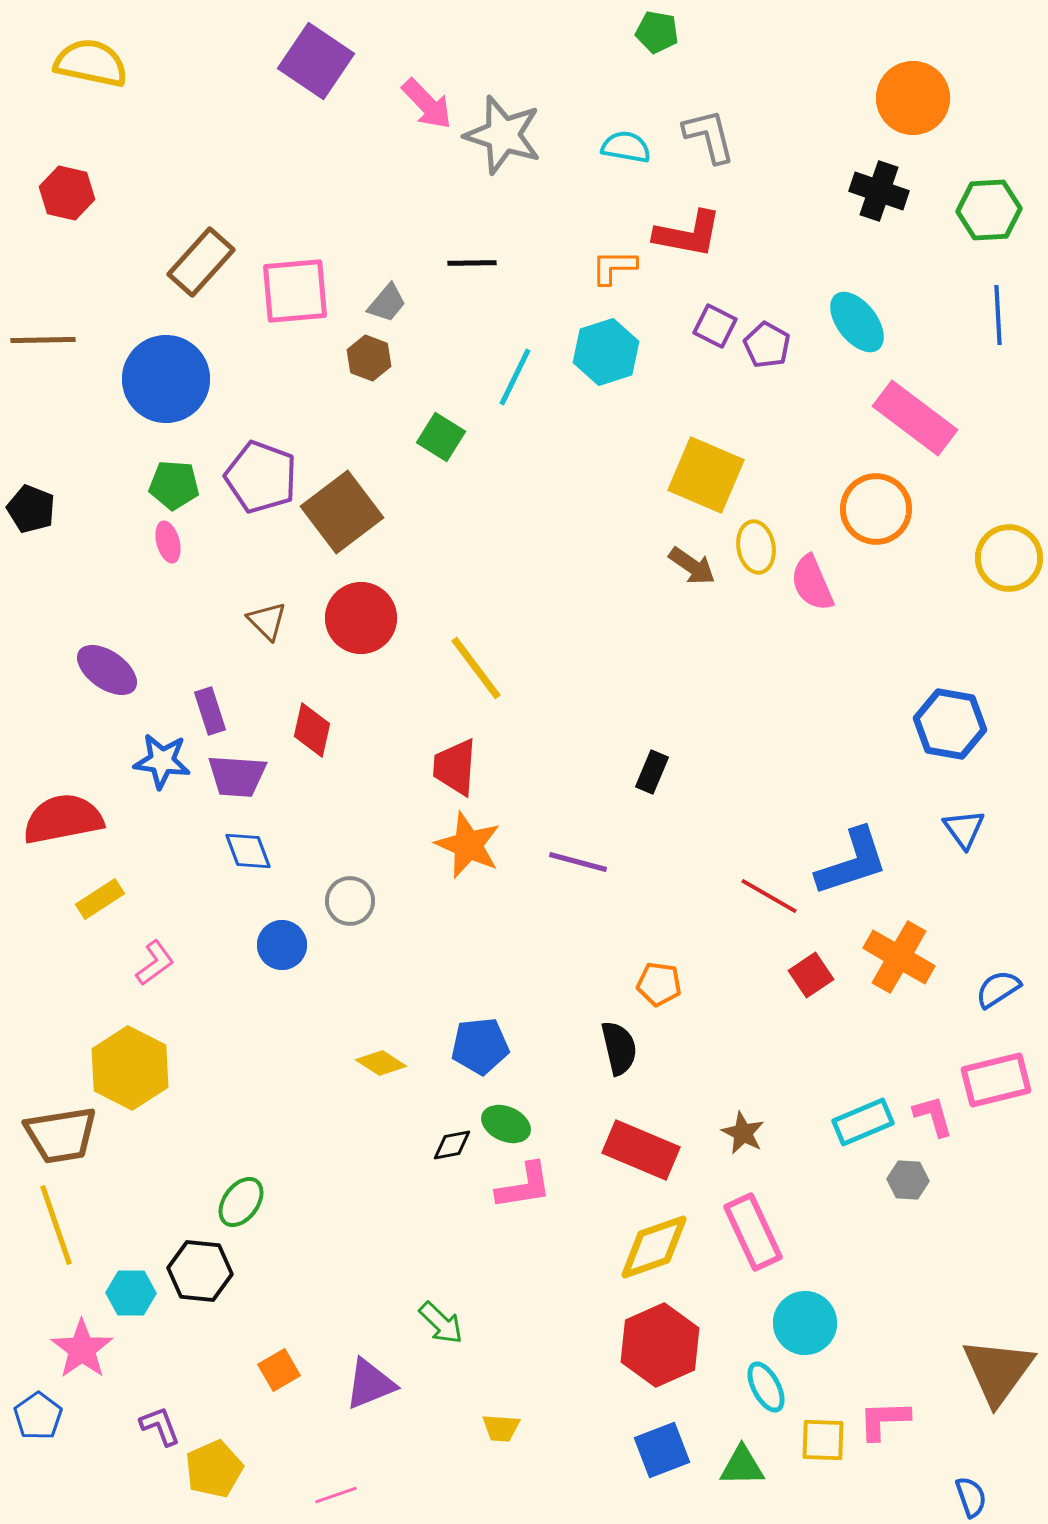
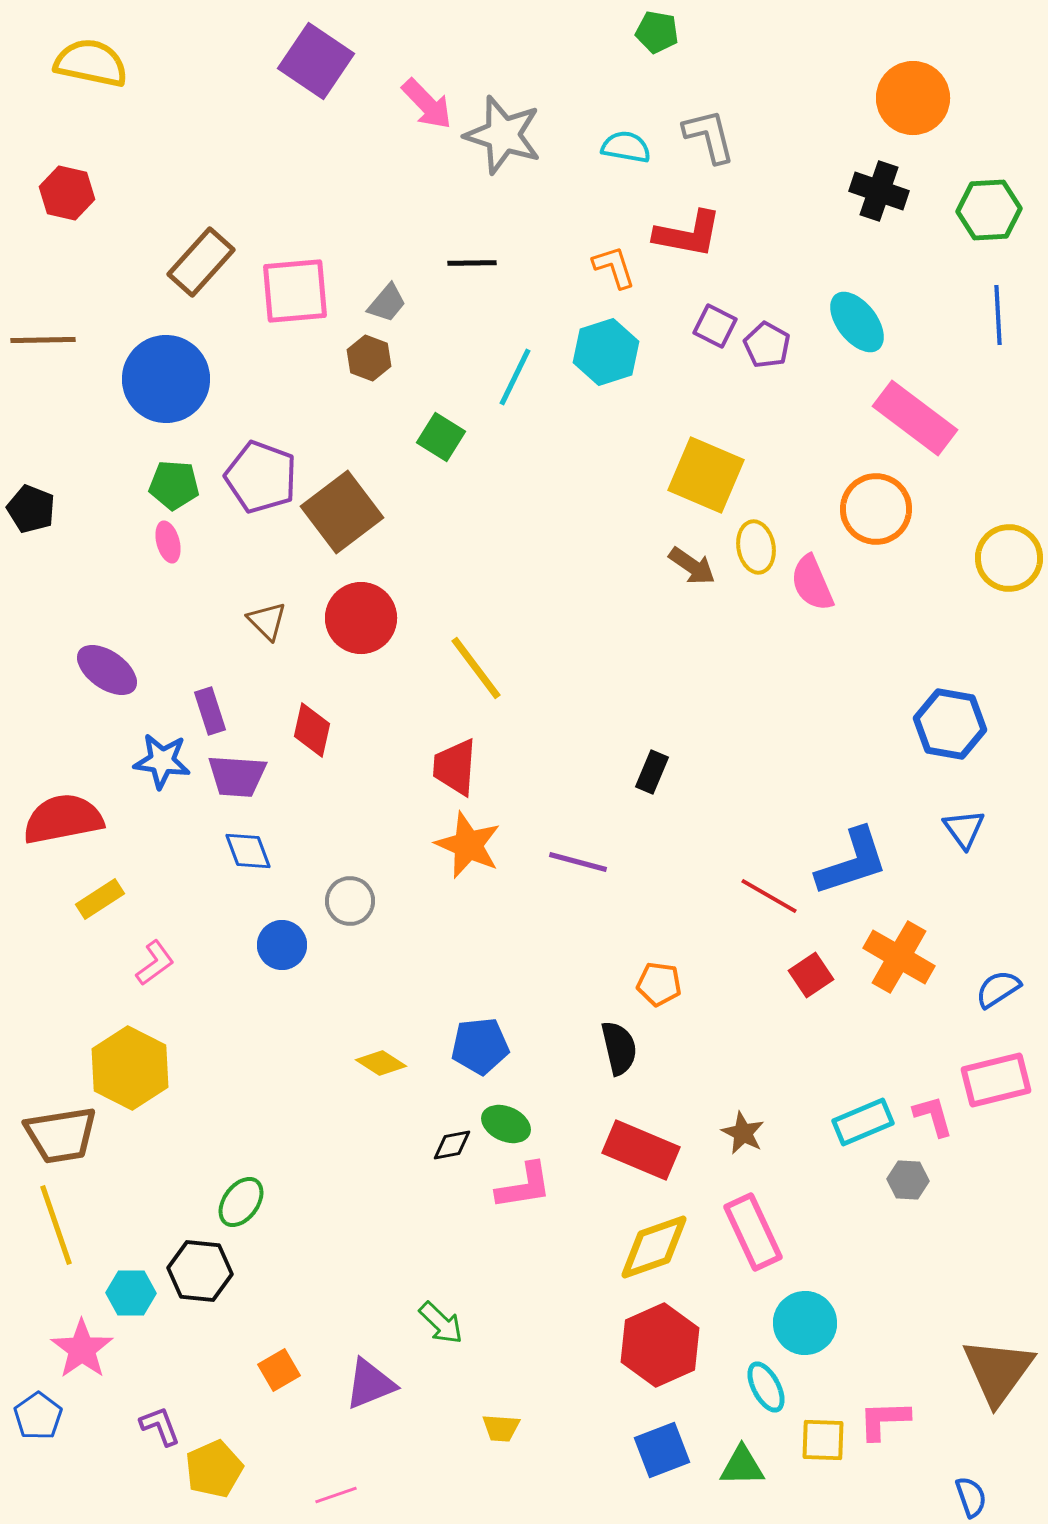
orange L-shape at (614, 267): rotated 72 degrees clockwise
